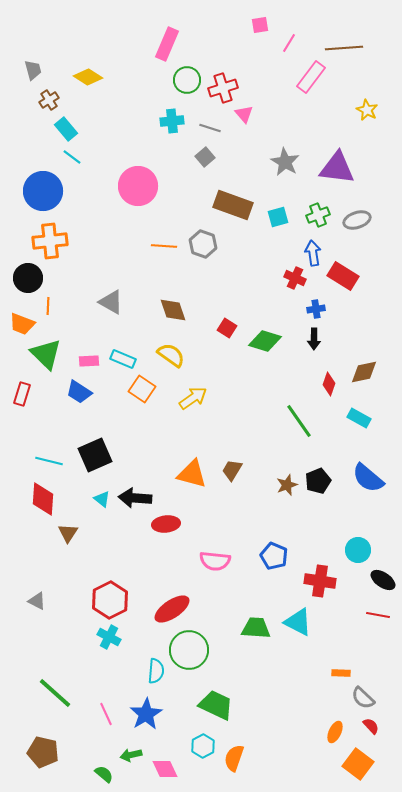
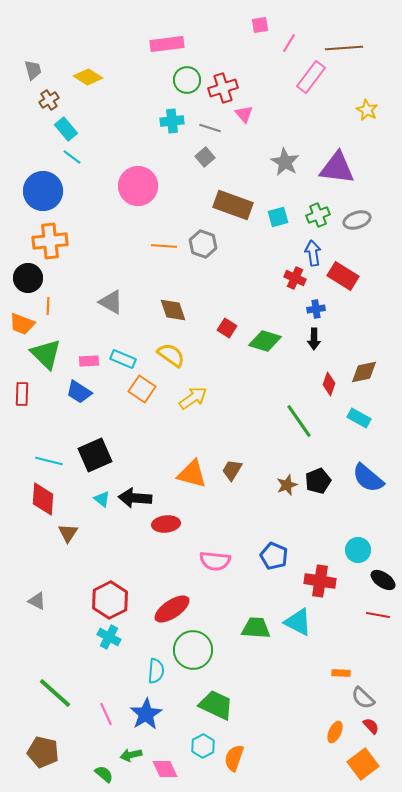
pink rectangle at (167, 44): rotated 60 degrees clockwise
red rectangle at (22, 394): rotated 15 degrees counterclockwise
green circle at (189, 650): moved 4 px right
orange square at (358, 764): moved 5 px right; rotated 16 degrees clockwise
